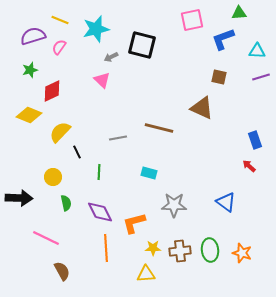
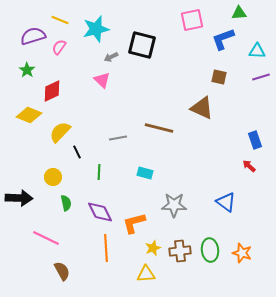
green star: moved 3 px left; rotated 21 degrees counterclockwise
cyan rectangle: moved 4 px left
yellow star: rotated 21 degrees counterclockwise
